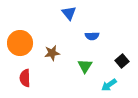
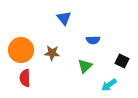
blue triangle: moved 5 px left, 5 px down
blue semicircle: moved 1 px right, 4 px down
orange circle: moved 1 px right, 7 px down
brown star: rotated 14 degrees clockwise
black square: rotated 24 degrees counterclockwise
green triangle: rotated 14 degrees clockwise
